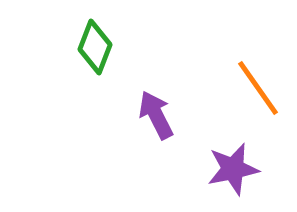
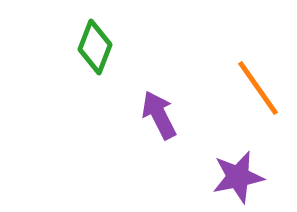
purple arrow: moved 3 px right
purple star: moved 5 px right, 8 px down
